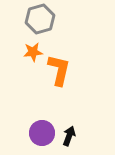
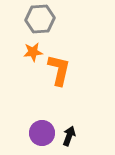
gray hexagon: rotated 12 degrees clockwise
